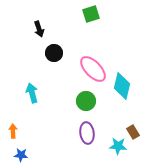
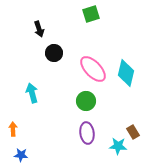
cyan diamond: moved 4 px right, 13 px up
orange arrow: moved 2 px up
